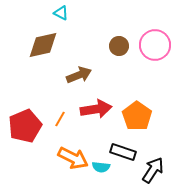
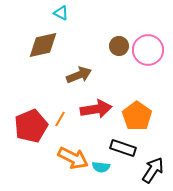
pink circle: moved 7 px left, 5 px down
red pentagon: moved 6 px right
black rectangle: moved 4 px up
